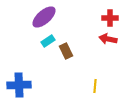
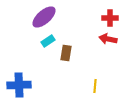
brown rectangle: moved 2 px down; rotated 35 degrees clockwise
